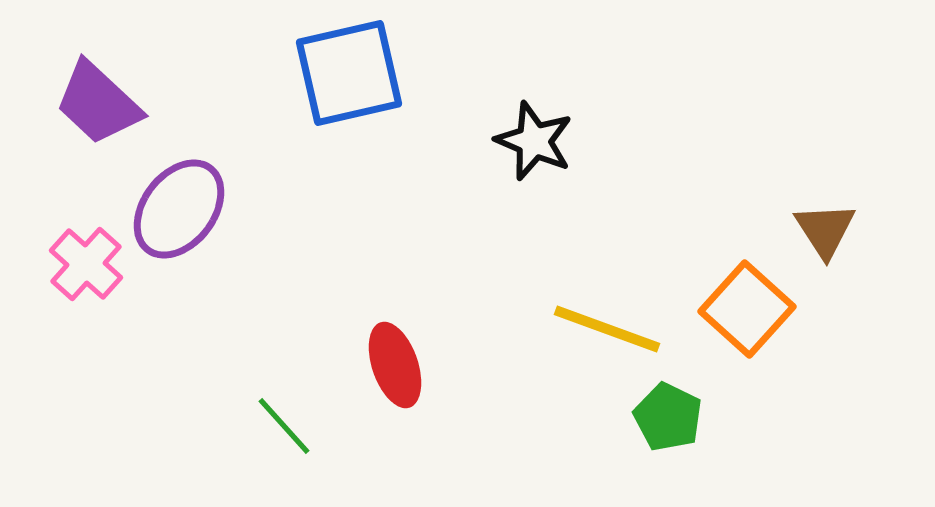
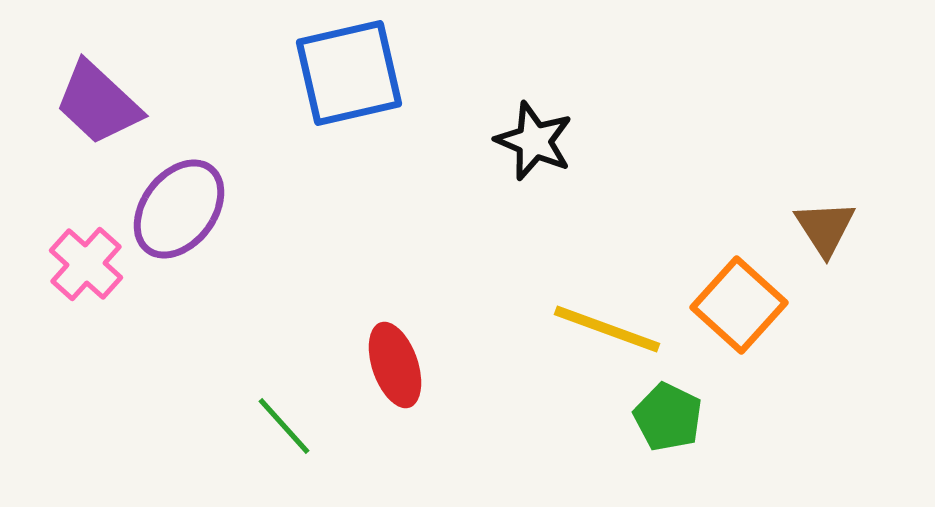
brown triangle: moved 2 px up
orange square: moved 8 px left, 4 px up
